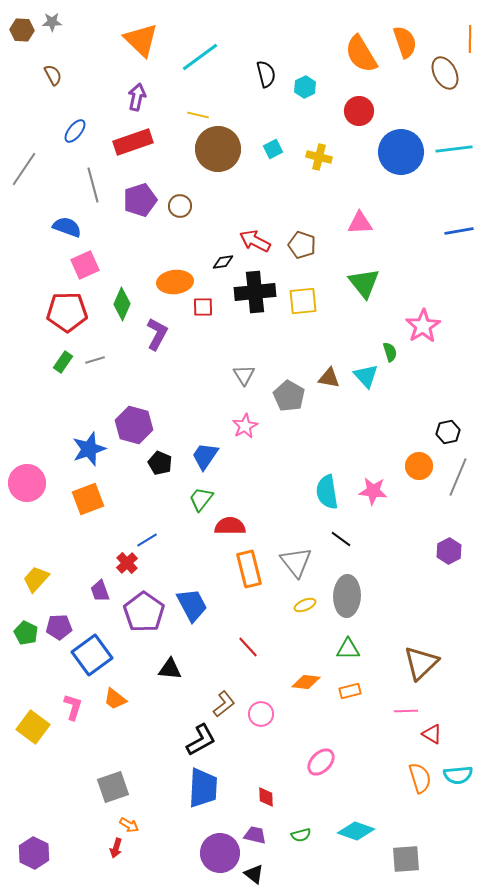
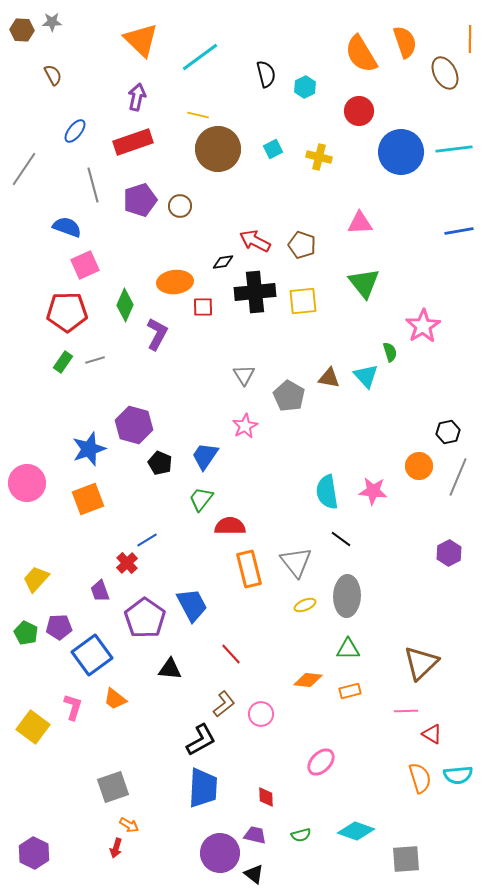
green diamond at (122, 304): moved 3 px right, 1 px down
purple hexagon at (449, 551): moved 2 px down
purple pentagon at (144, 612): moved 1 px right, 6 px down
red line at (248, 647): moved 17 px left, 7 px down
orange diamond at (306, 682): moved 2 px right, 2 px up
